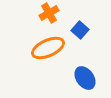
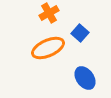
blue square: moved 3 px down
